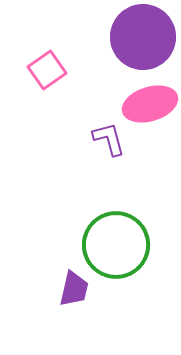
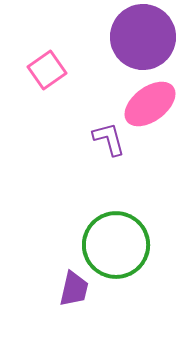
pink ellipse: rotated 20 degrees counterclockwise
